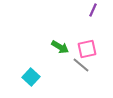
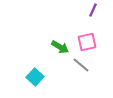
pink square: moved 7 px up
cyan square: moved 4 px right
